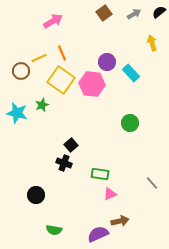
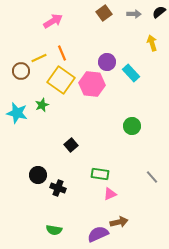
gray arrow: rotated 32 degrees clockwise
green circle: moved 2 px right, 3 px down
black cross: moved 6 px left, 25 px down
gray line: moved 6 px up
black circle: moved 2 px right, 20 px up
brown arrow: moved 1 px left, 1 px down
